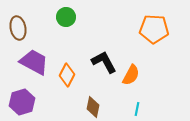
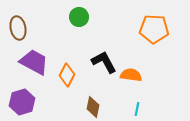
green circle: moved 13 px right
orange semicircle: rotated 110 degrees counterclockwise
